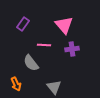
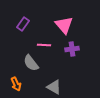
gray triangle: rotated 21 degrees counterclockwise
